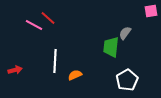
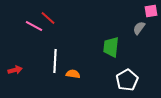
pink line: moved 1 px down
gray semicircle: moved 14 px right, 5 px up
orange semicircle: moved 2 px left, 1 px up; rotated 32 degrees clockwise
